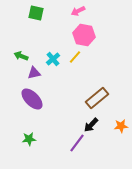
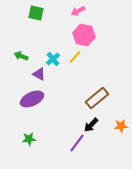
purple triangle: moved 5 px right, 1 px down; rotated 40 degrees clockwise
purple ellipse: rotated 70 degrees counterclockwise
